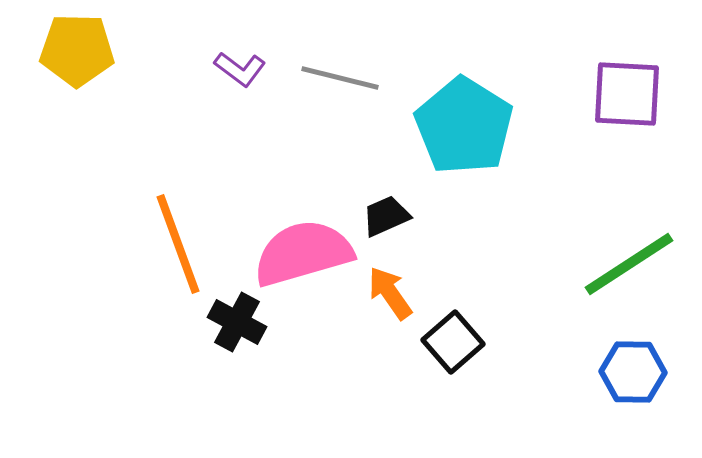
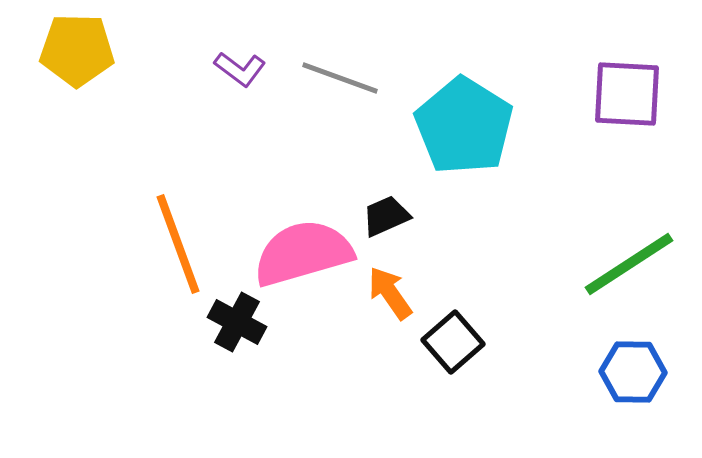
gray line: rotated 6 degrees clockwise
